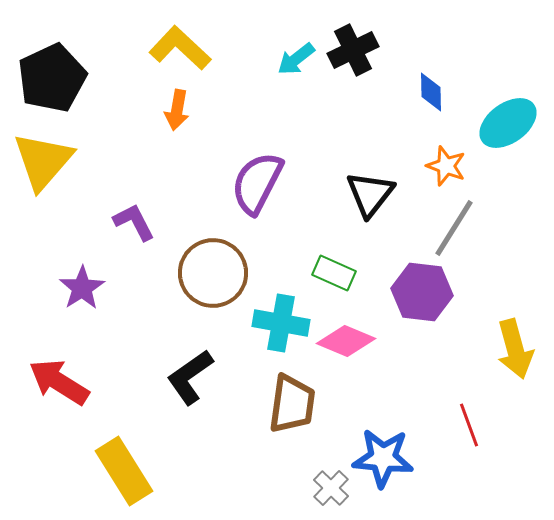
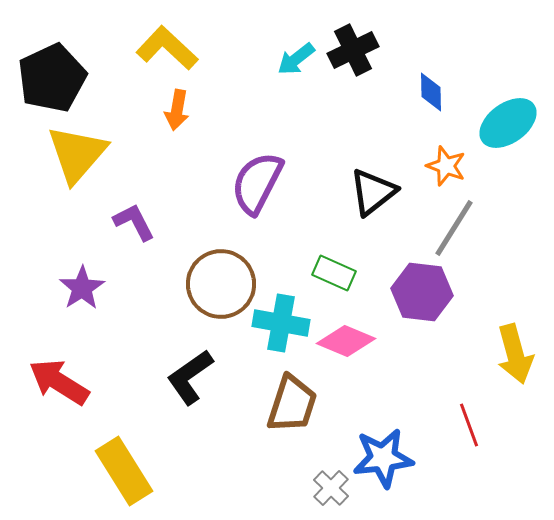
yellow L-shape: moved 13 px left
yellow triangle: moved 34 px right, 7 px up
black triangle: moved 3 px right, 2 px up; rotated 14 degrees clockwise
brown circle: moved 8 px right, 11 px down
yellow arrow: moved 5 px down
brown trapezoid: rotated 10 degrees clockwise
blue star: rotated 12 degrees counterclockwise
